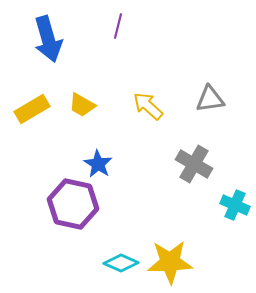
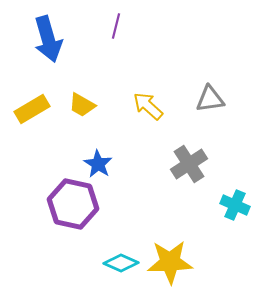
purple line: moved 2 px left
gray cross: moved 5 px left; rotated 27 degrees clockwise
